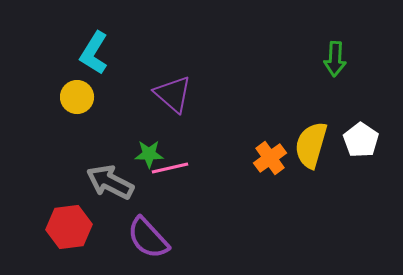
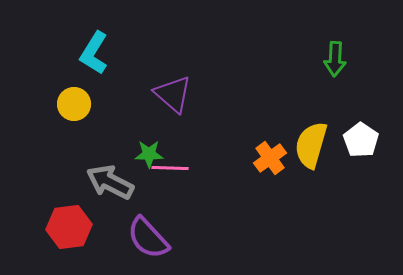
yellow circle: moved 3 px left, 7 px down
pink line: rotated 15 degrees clockwise
